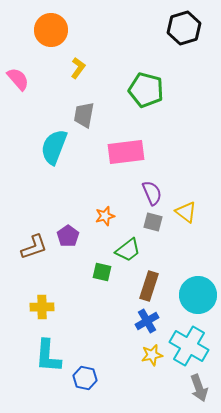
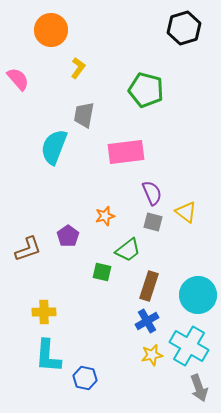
brown L-shape: moved 6 px left, 2 px down
yellow cross: moved 2 px right, 5 px down
